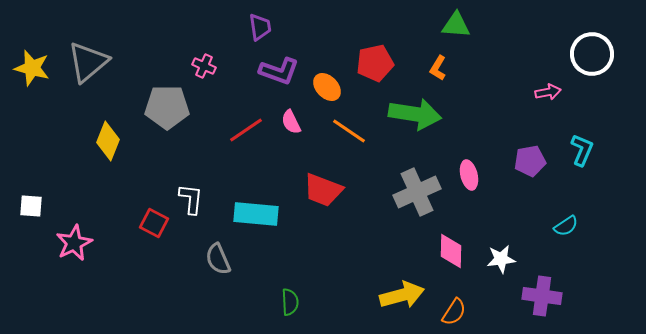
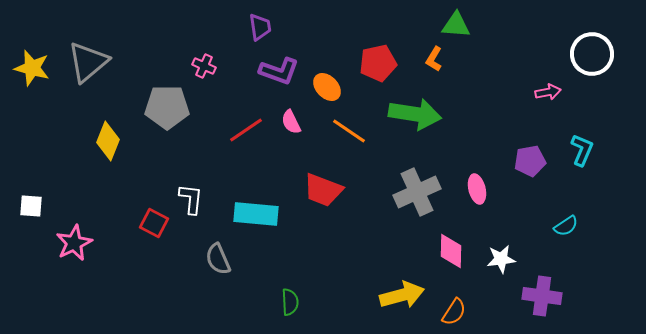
red pentagon: moved 3 px right
orange L-shape: moved 4 px left, 9 px up
pink ellipse: moved 8 px right, 14 px down
